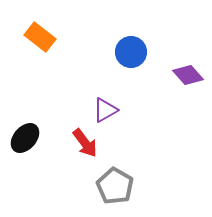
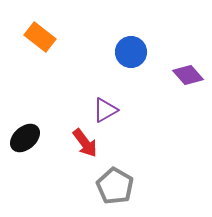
black ellipse: rotated 8 degrees clockwise
